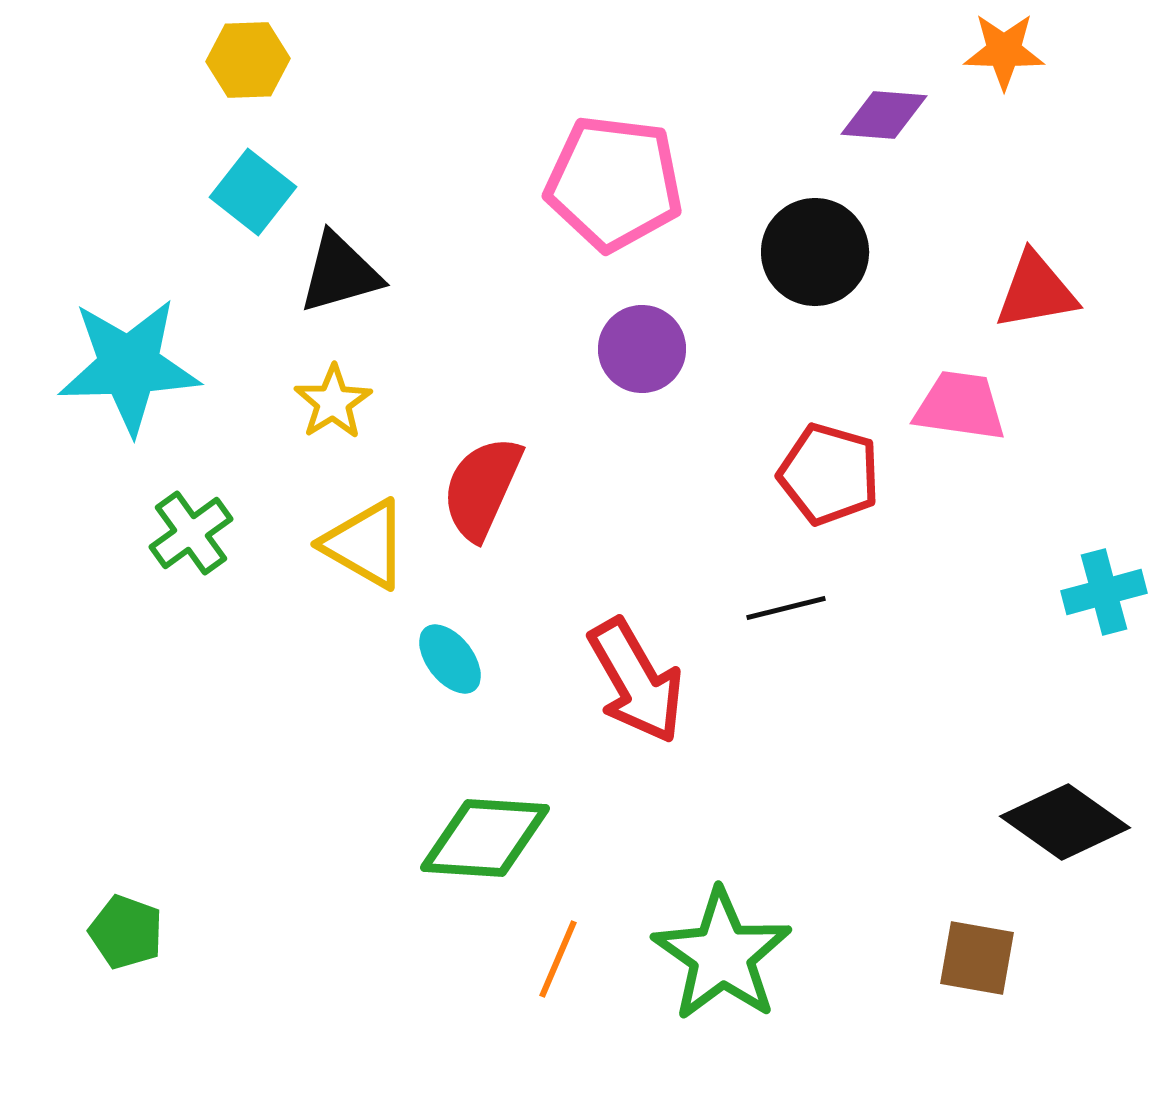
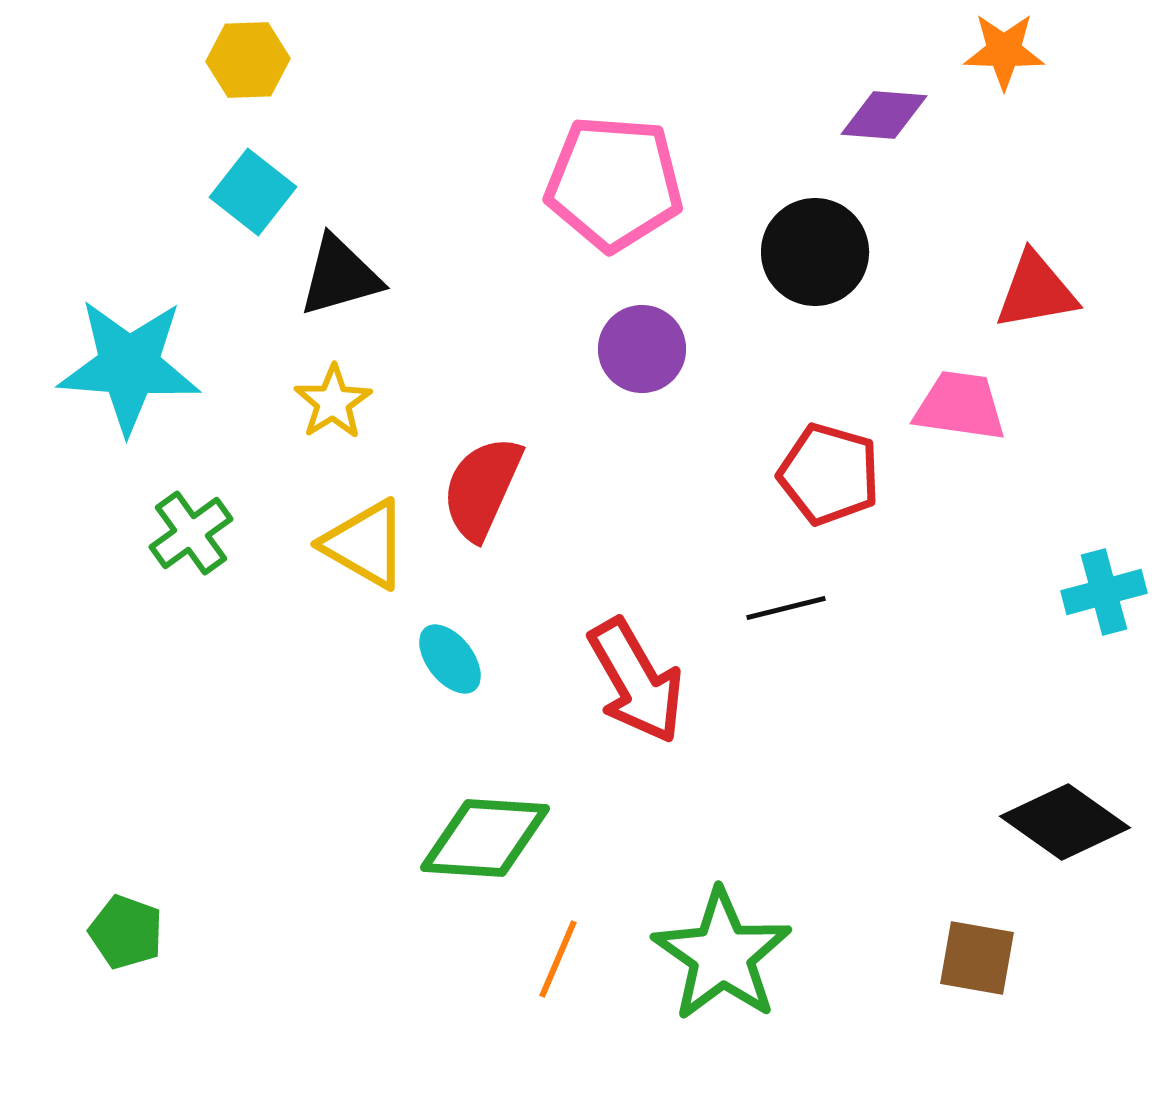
pink pentagon: rotated 3 degrees counterclockwise
black triangle: moved 3 px down
cyan star: rotated 6 degrees clockwise
